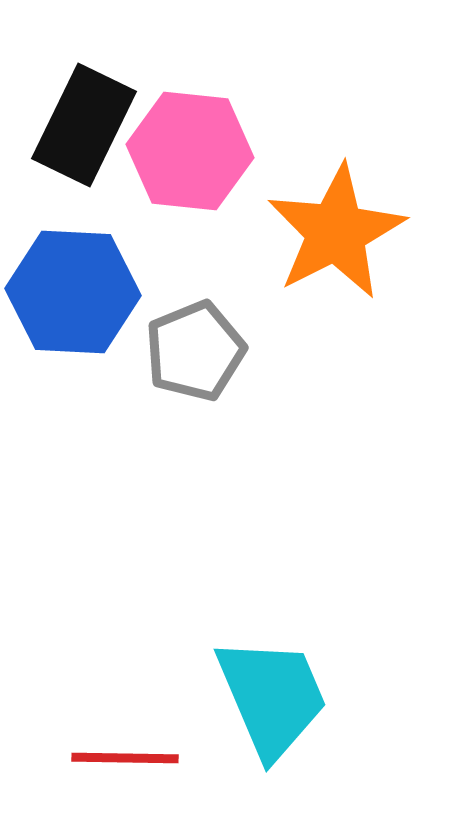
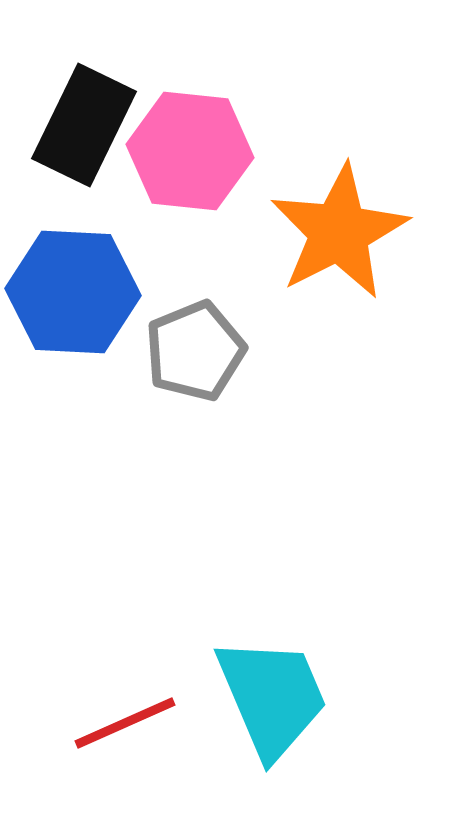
orange star: moved 3 px right
red line: moved 35 px up; rotated 25 degrees counterclockwise
